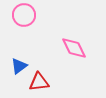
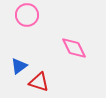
pink circle: moved 3 px right
red triangle: rotated 25 degrees clockwise
